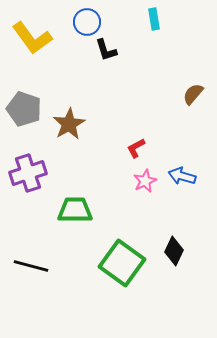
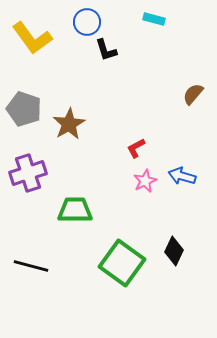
cyan rectangle: rotated 65 degrees counterclockwise
